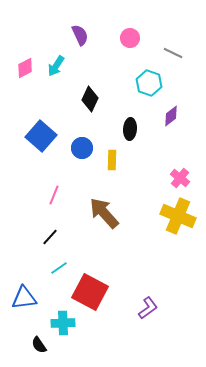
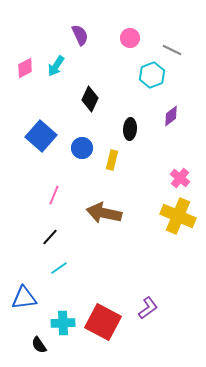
gray line: moved 1 px left, 3 px up
cyan hexagon: moved 3 px right, 8 px up; rotated 20 degrees clockwise
yellow rectangle: rotated 12 degrees clockwise
brown arrow: rotated 36 degrees counterclockwise
red square: moved 13 px right, 30 px down
